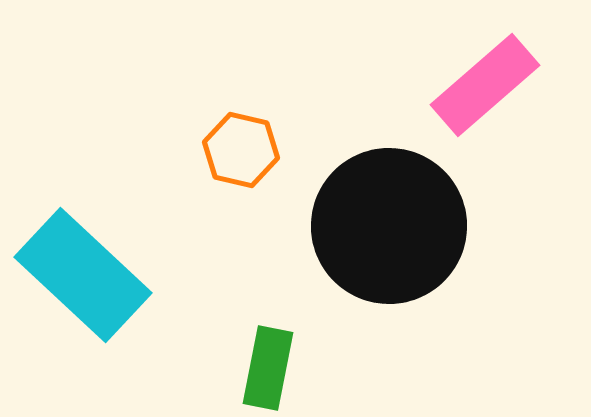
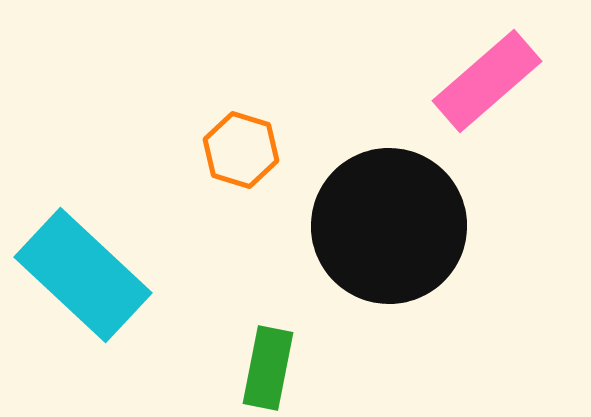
pink rectangle: moved 2 px right, 4 px up
orange hexagon: rotated 4 degrees clockwise
